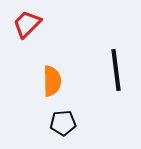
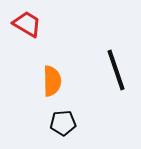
red trapezoid: rotated 76 degrees clockwise
black line: rotated 12 degrees counterclockwise
